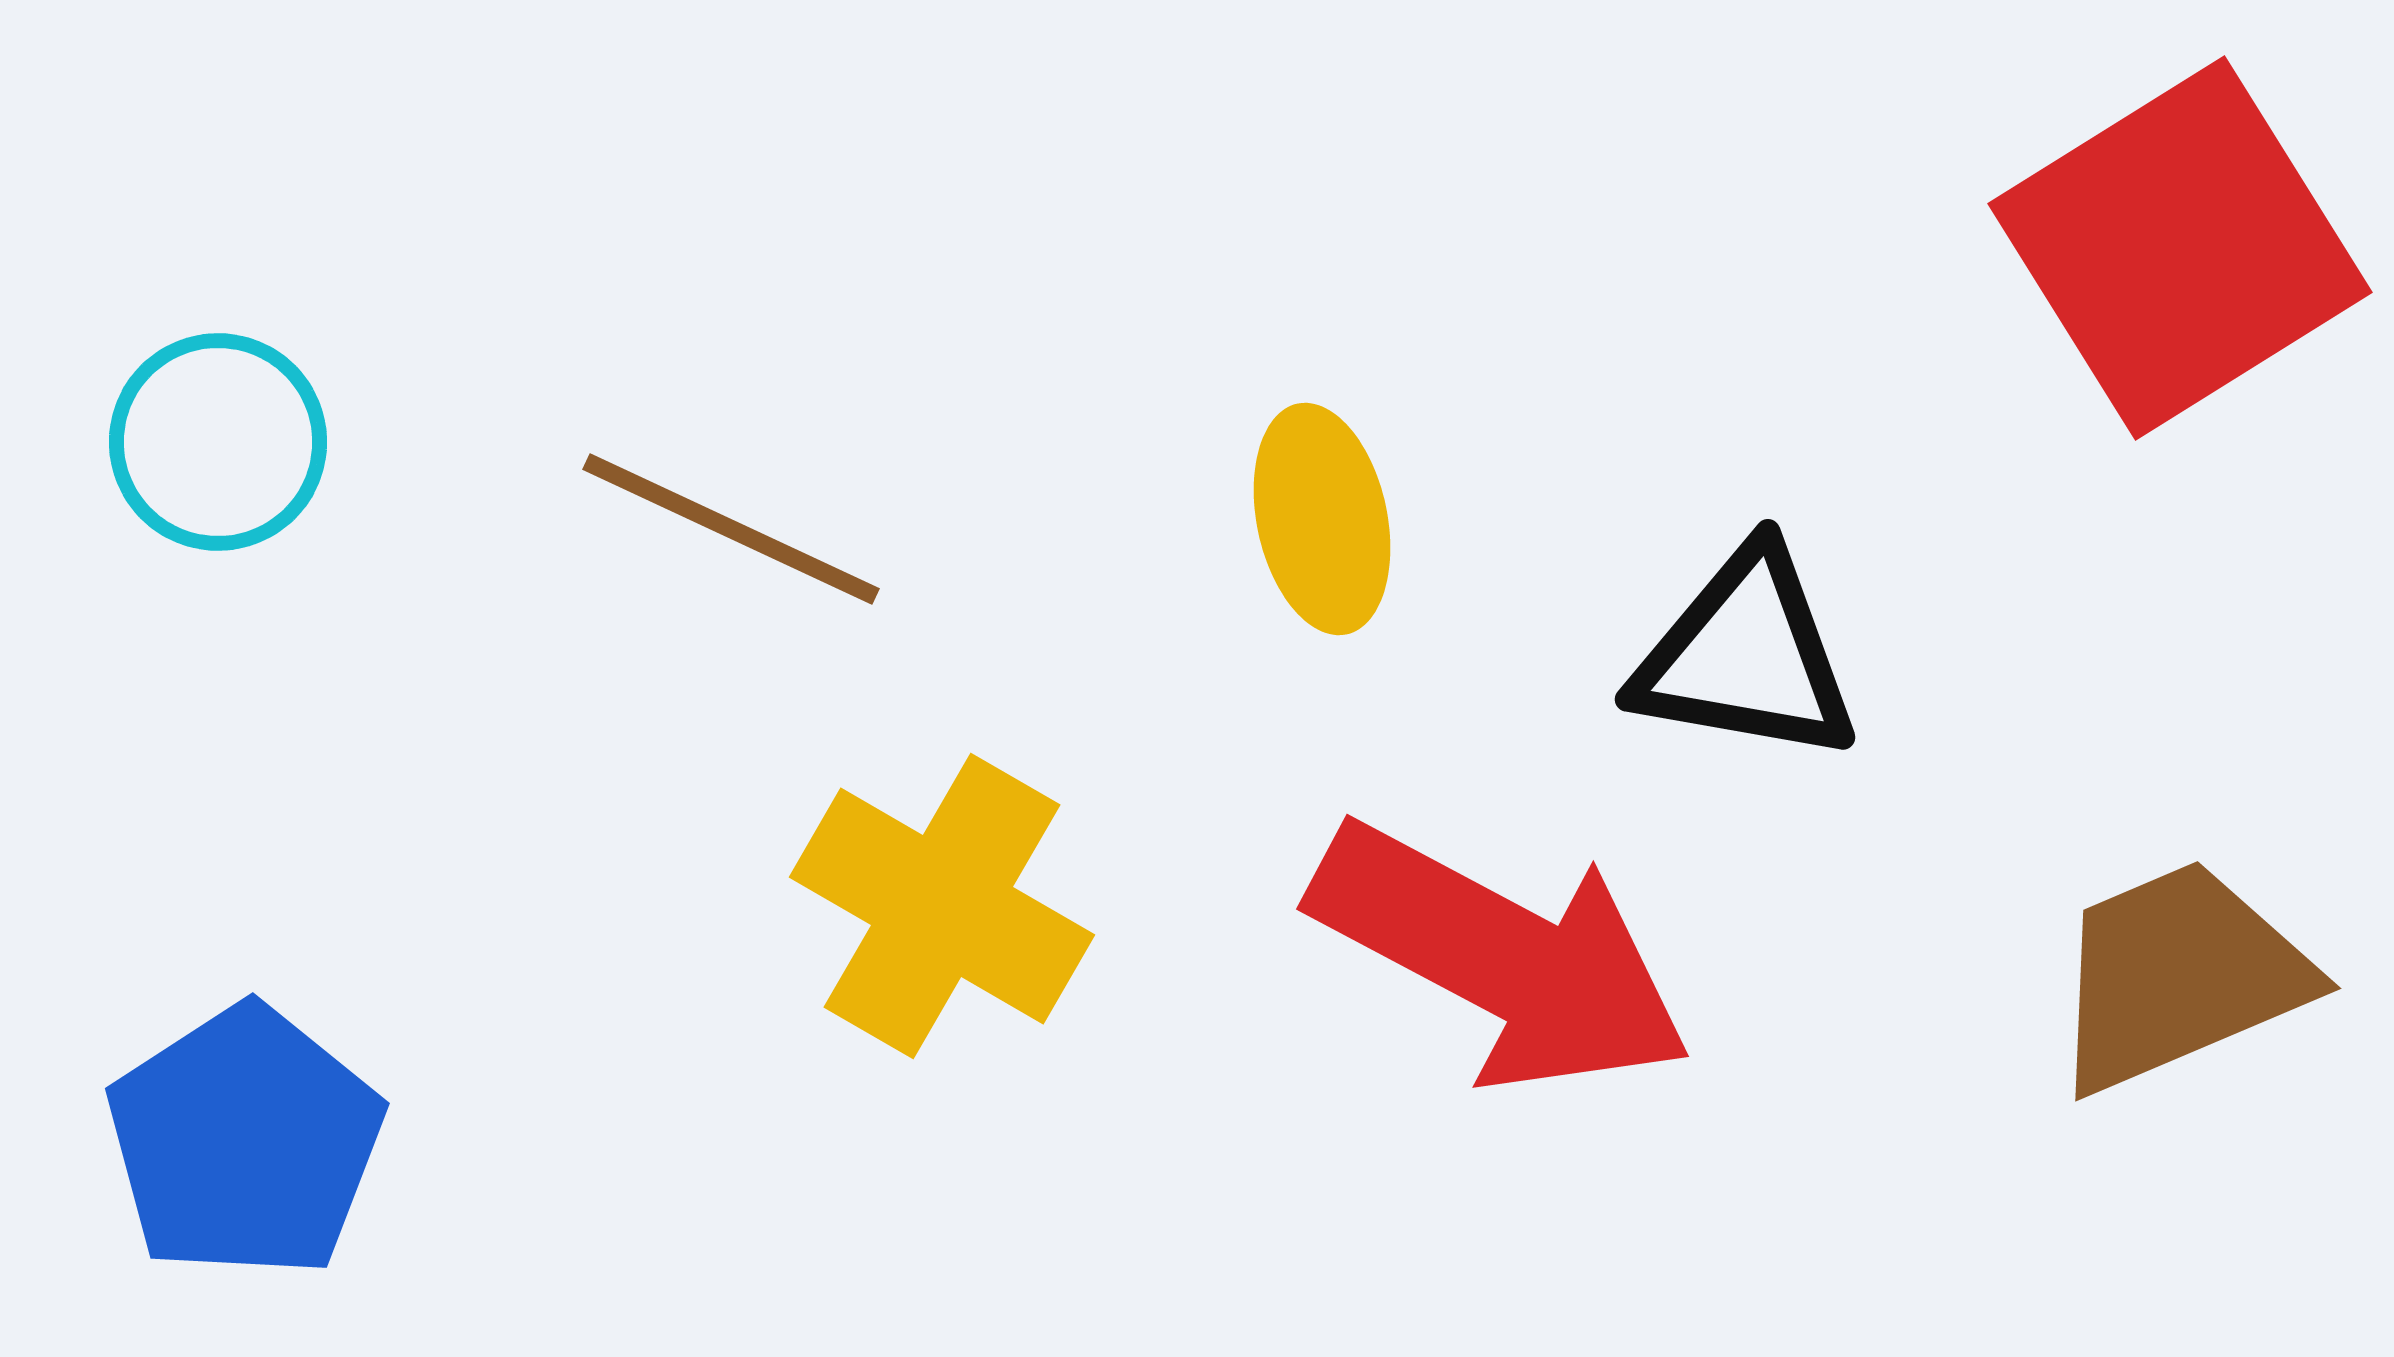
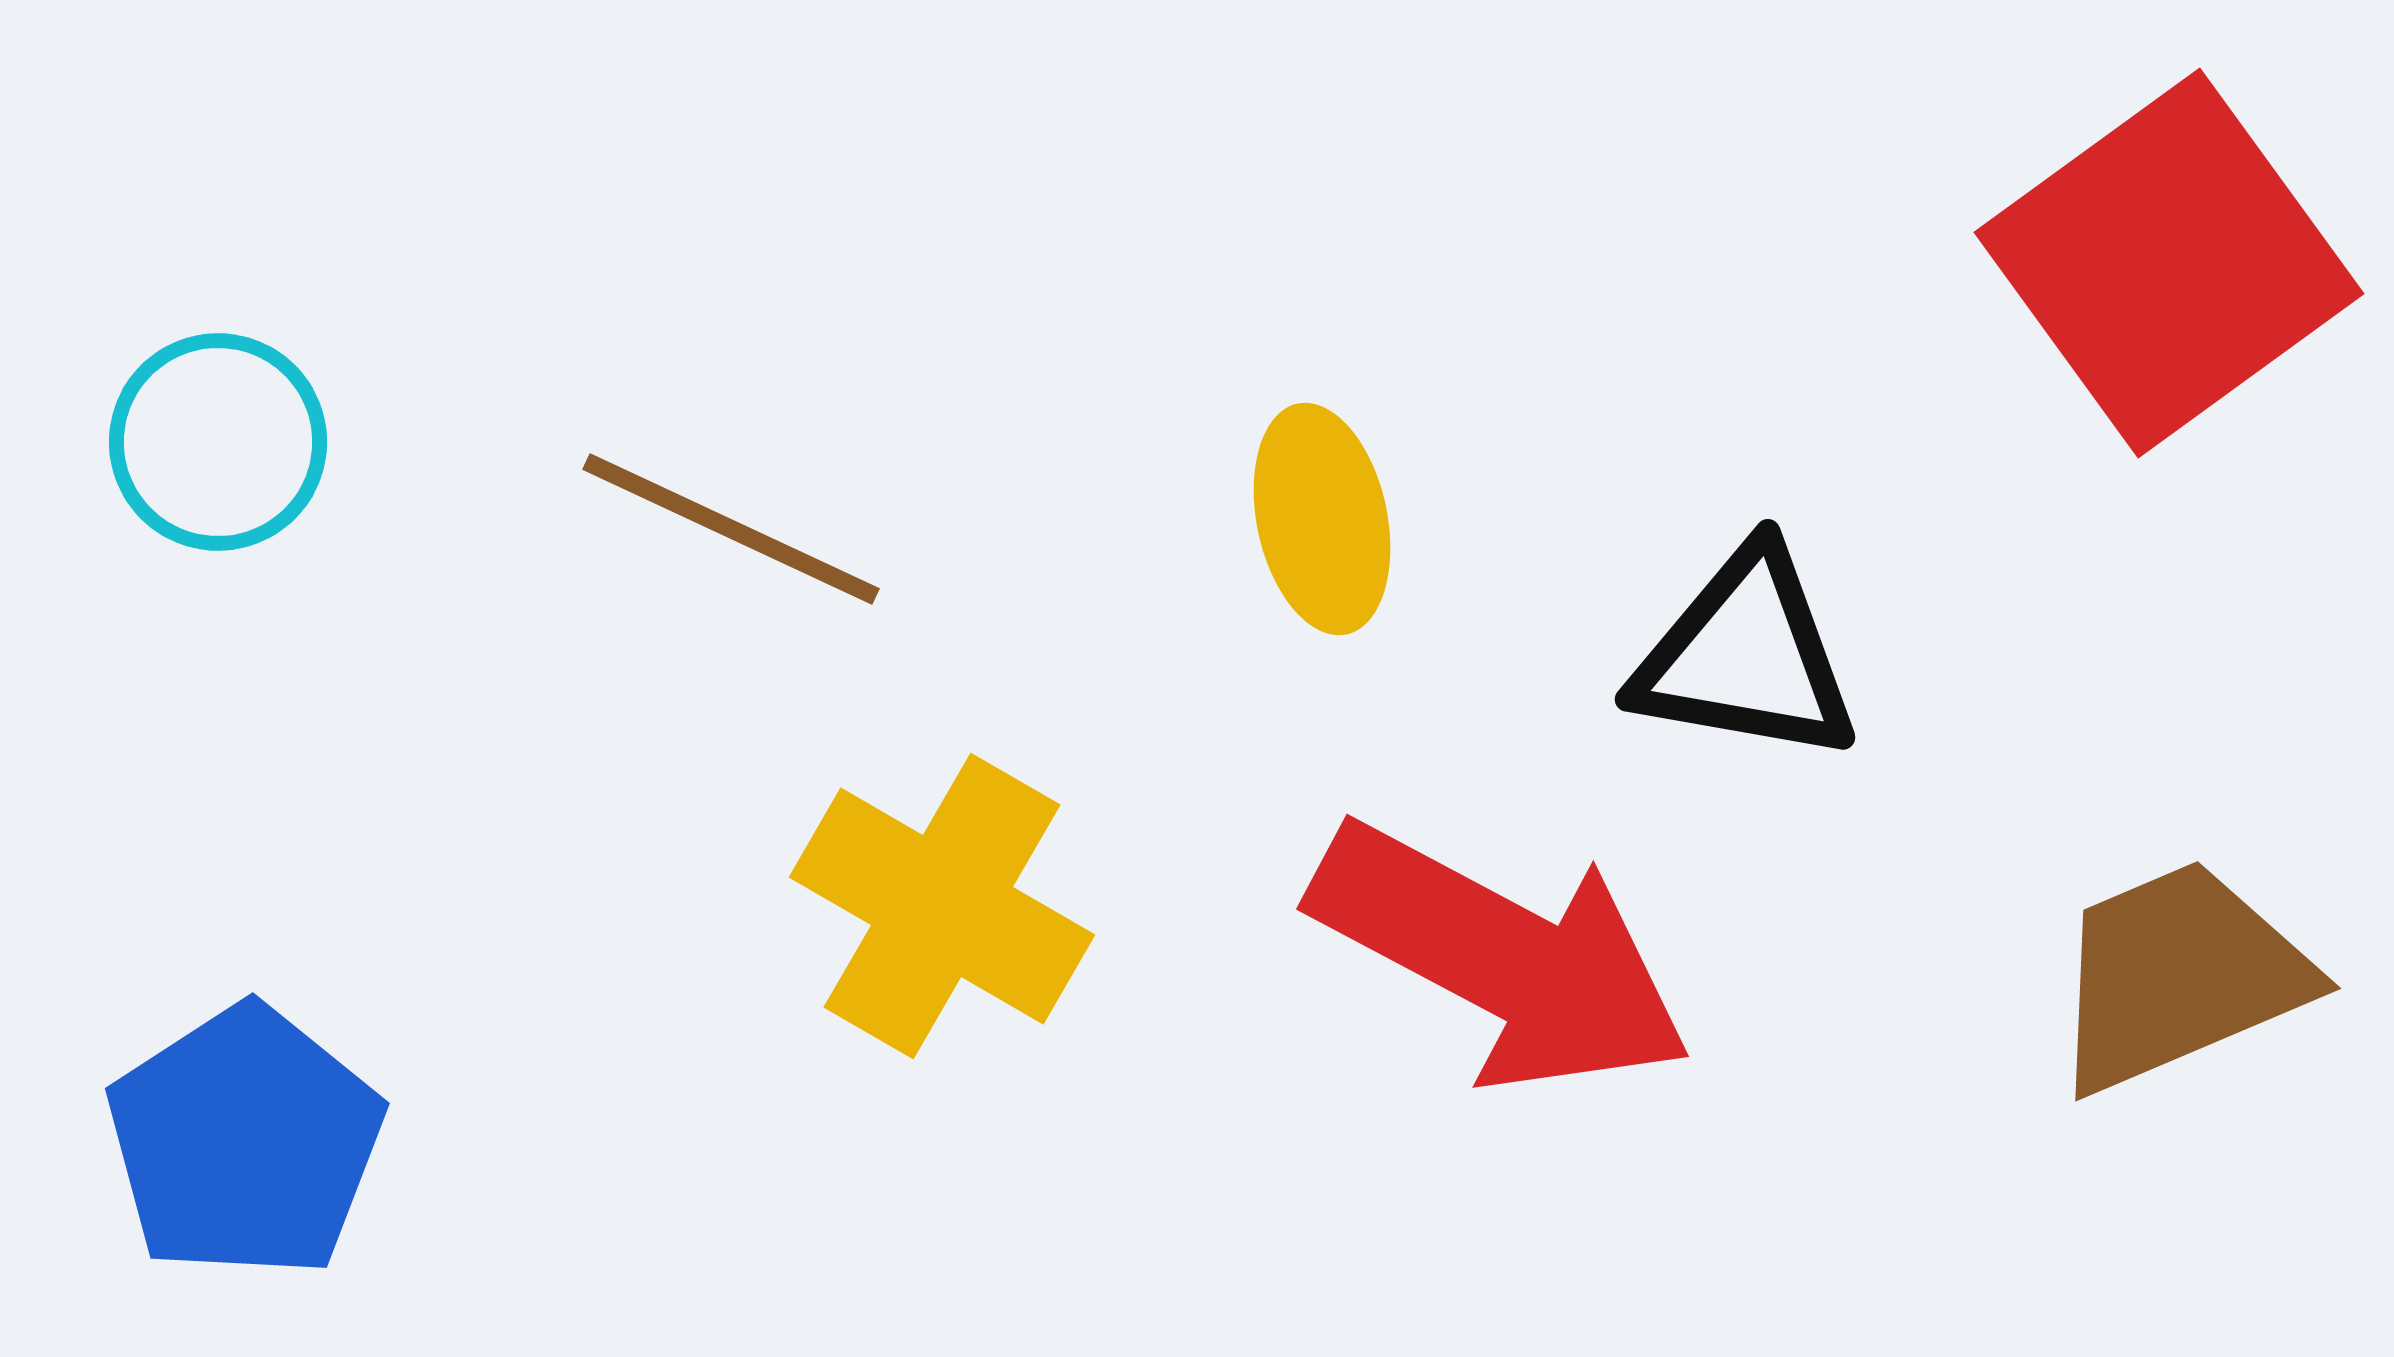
red square: moved 11 px left, 15 px down; rotated 4 degrees counterclockwise
